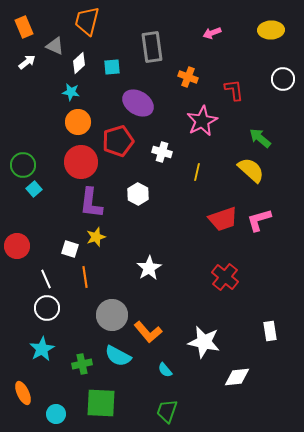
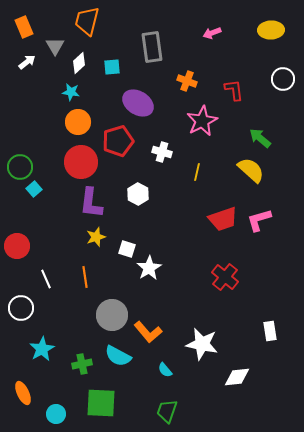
gray triangle at (55, 46): rotated 36 degrees clockwise
orange cross at (188, 77): moved 1 px left, 4 px down
green circle at (23, 165): moved 3 px left, 2 px down
white square at (70, 249): moved 57 px right
white circle at (47, 308): moved 26 px left
white star at (204, 342): moved 2 px left, 2 px down
